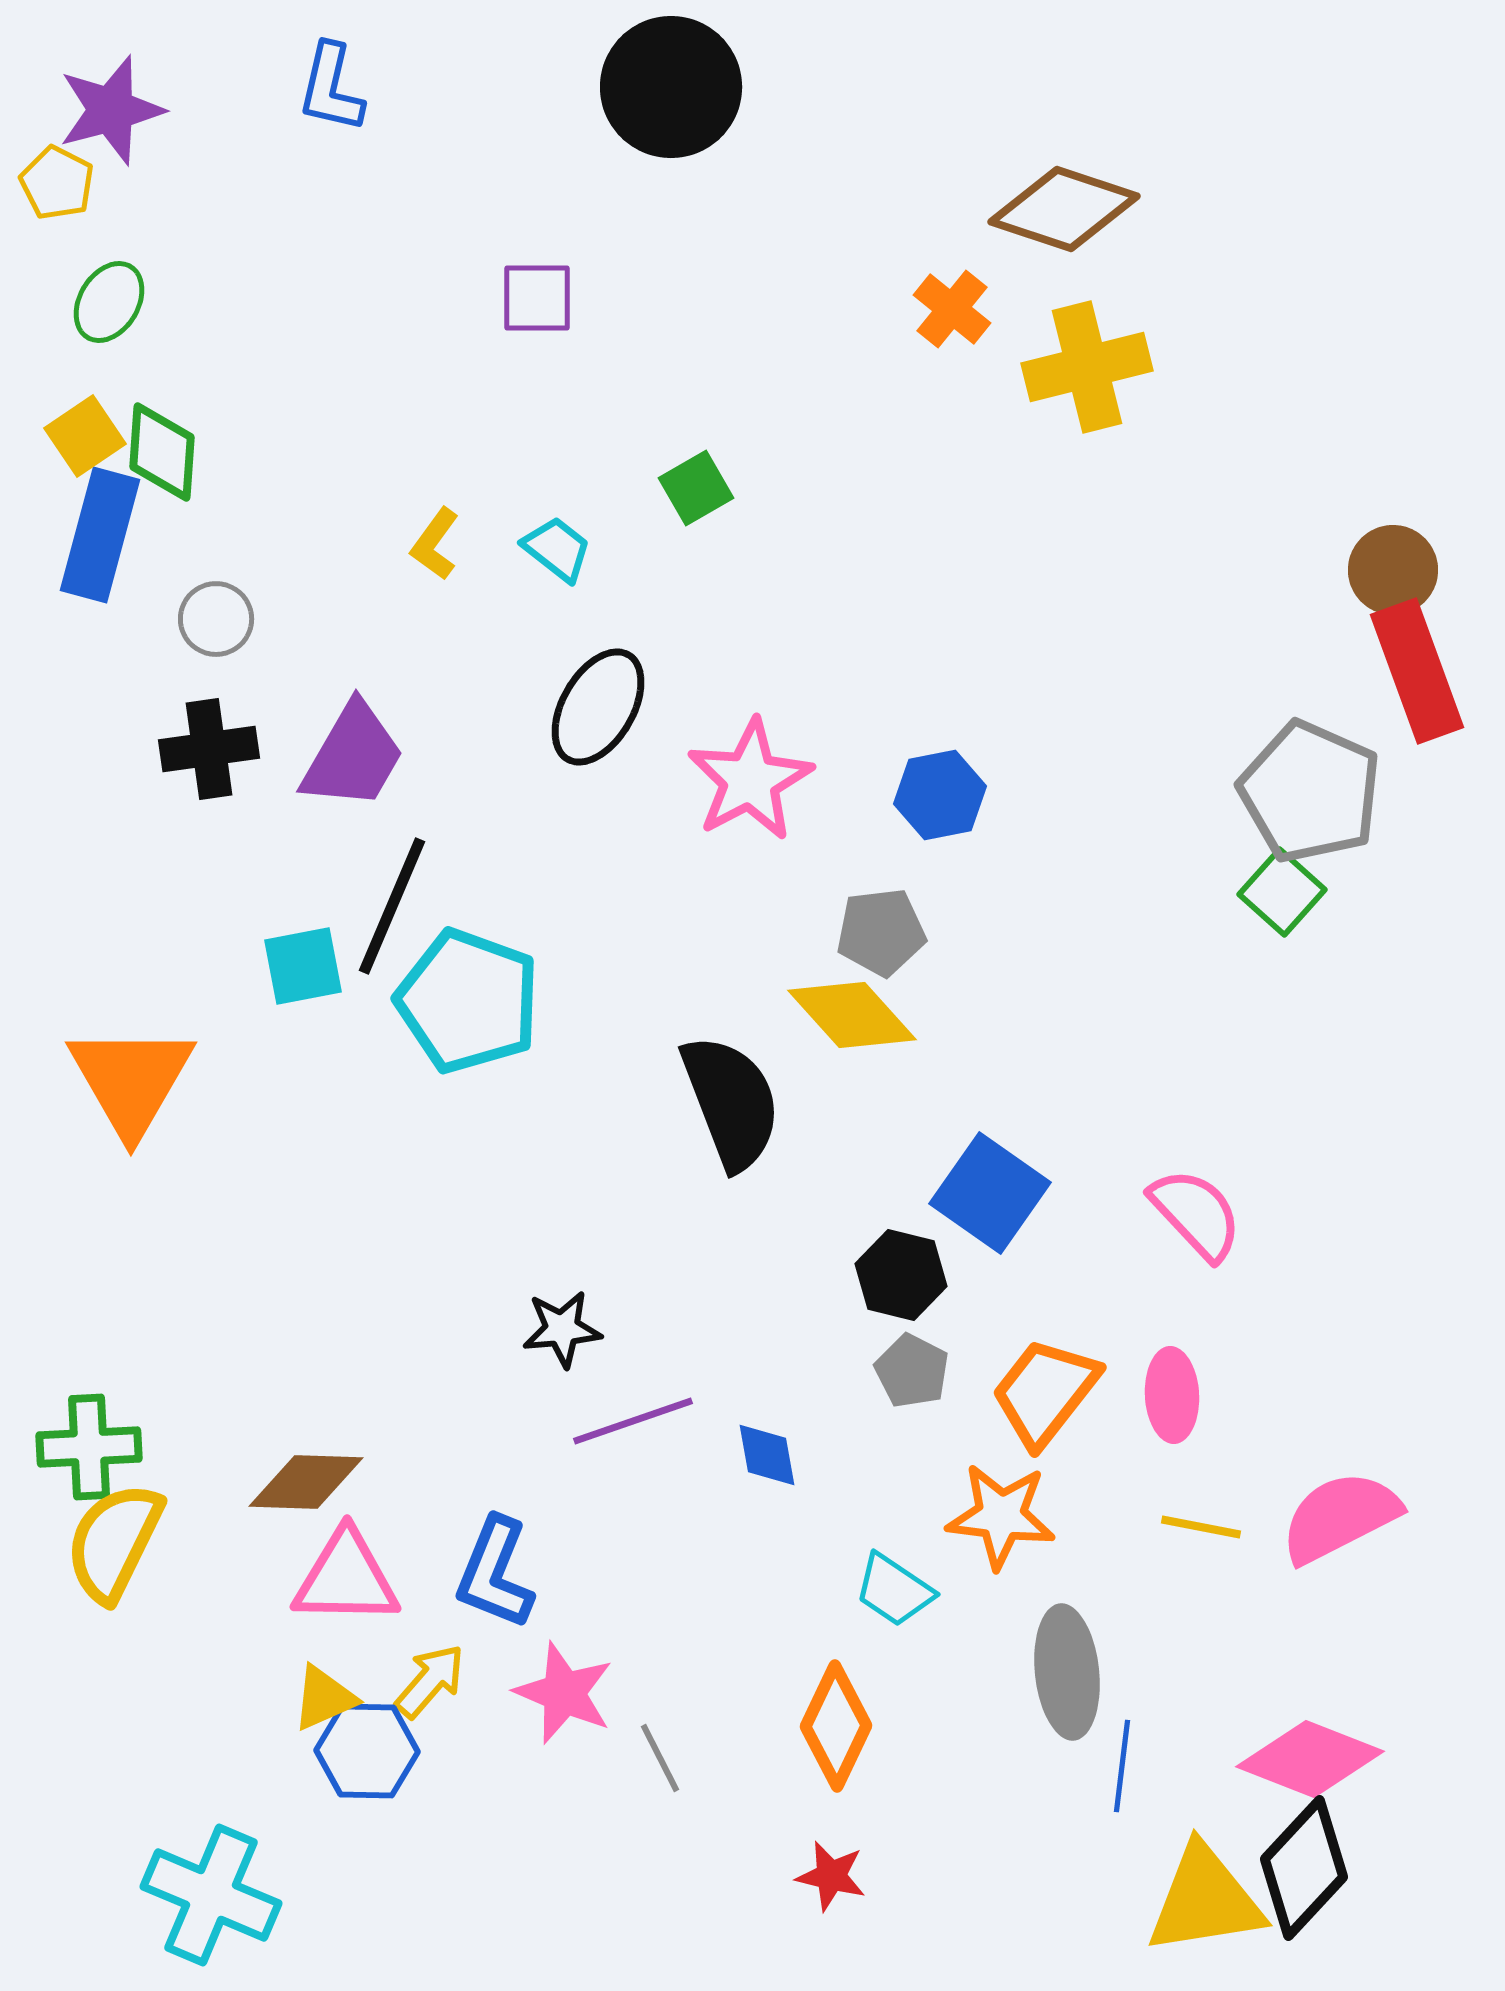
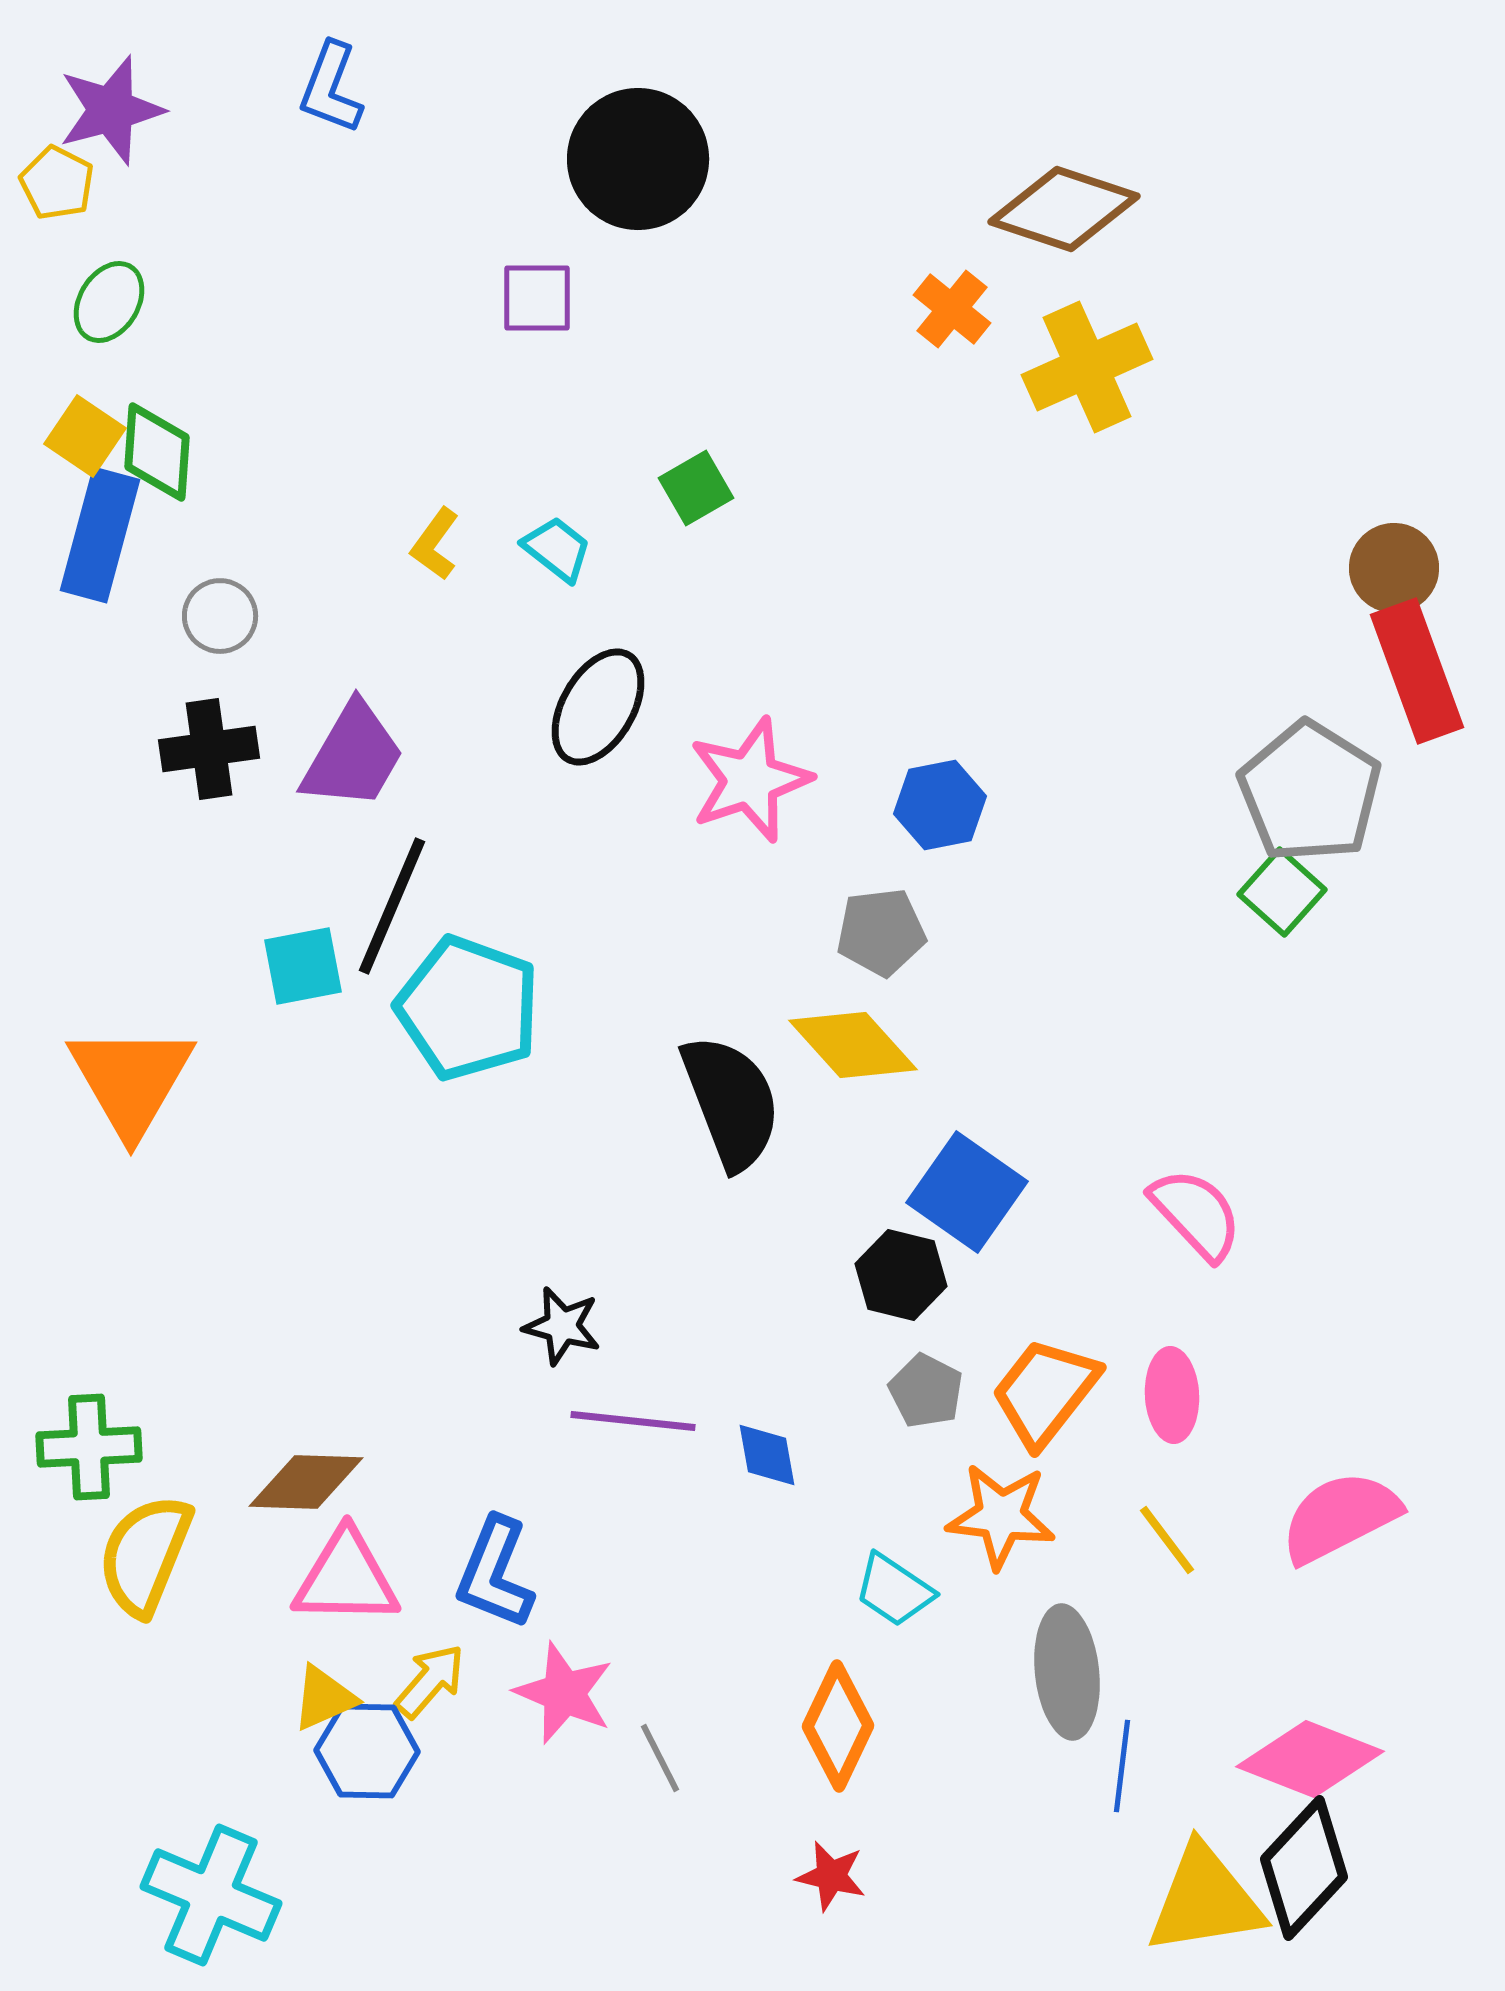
black circle at (671, 87): moved 33 px left, 72 px down
blue L-shape at (331, 88): rotated 8 degrees clockwise
yellow cross at (1087, 367): rotated 10 degrees counterclockwise
yellow square at (85, 436): rotated 22 degrees counterclockwise
green diamond at (162, 452): moved 5 px left
brown circle at (1393, 570): moved 1 px right, 2 px up
gray circle at (216, 619): moved 4 px right, 3 px up
pink star at (750, 780): rotated 9 degrees clockwise
gray pentagon at (1310, 792): rotated 8 degrees clockwise
blue hexagon at (940, 795): moved 10 px down
cyan pentagon at (468, 1001): moved 7 px down
yellow diamond at (852, 1015): moved 1 px right, 30 px down
blue square at (990, 1193): moved 23 px left, 1 px up
black star at (562, 1329): moved 3 px up; rotated 20 degrees clockwise
gray pentagon at (912, 1371): moved 14 px right, 20 px down
purple line at (633, 1421): rotated 25 degrees clockwise
yellow line at (1201, 1527): moved 34 px left, 13 px down; rotated 42 degrees clockwise
yellow semicircle at (114, 1542): moved 31 px right, 13 px down; rotated 4 degrees counterclockwise
orange diamond at (836, 1726): moved 2 px right
